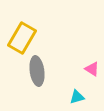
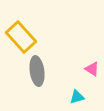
yellow rectangle: moved 1 px left, 1 px up; rotated 72 degrees counterclockwise
